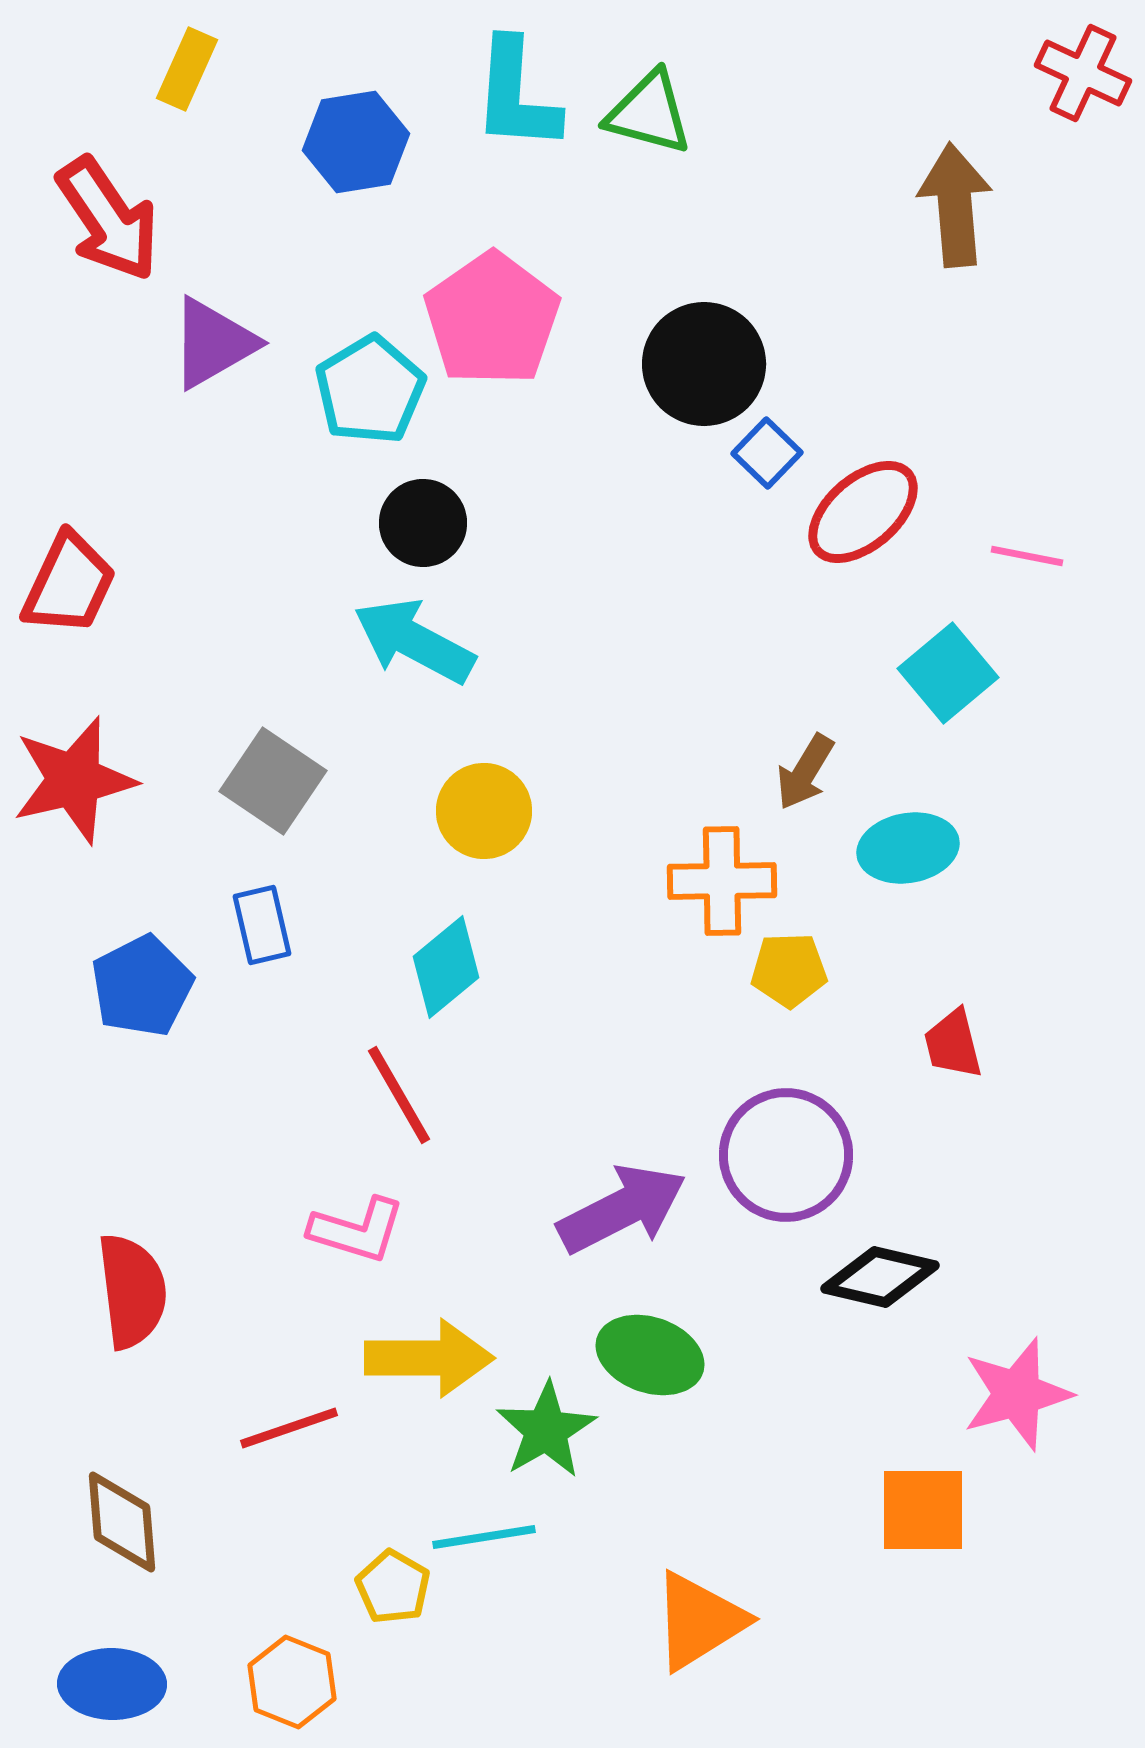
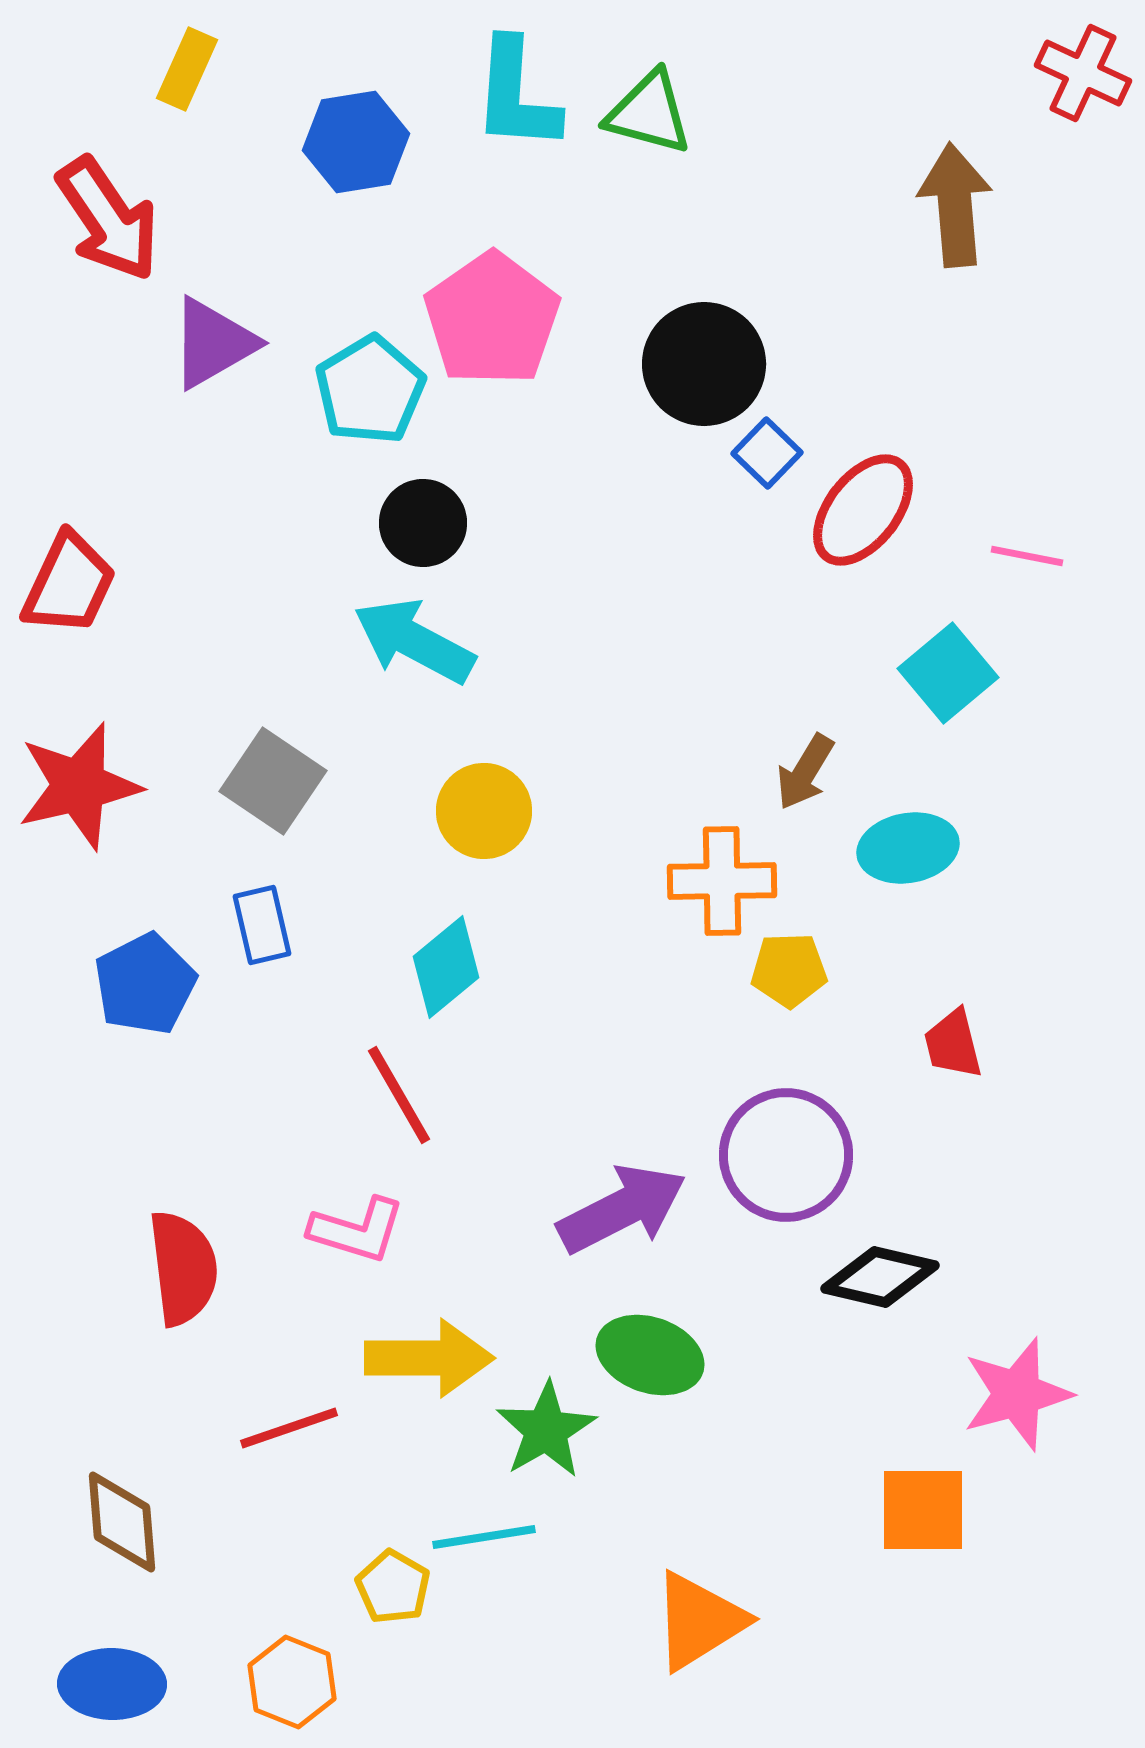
red ellipse at (863, 512): moved 2 px up; rotated 11 degrees counterclockwise
red star at (74, 780): moved 5 px right, 6 px down
blue pentagon at (142, 986): moved 3 px right, 2 px up
red semicircle at (132, 1291): moved 51 px right, 23 px up
